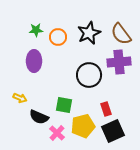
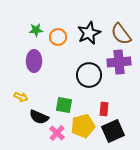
yellow arrow: moved 1 px right, 1 px up
red rectangle: moved 2 px left; rotated 24 degrees clockwise
